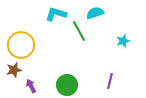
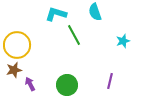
cyan semicircle: moved 1 px up; rotated 90 degrees counterclockwise
green line: moved 5 px left, 4 px down
yellow circle: moved 4 px left
purple arrow: moved 1 px left, 2 px up
